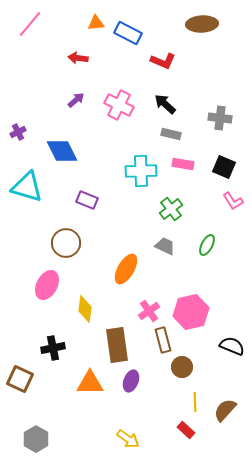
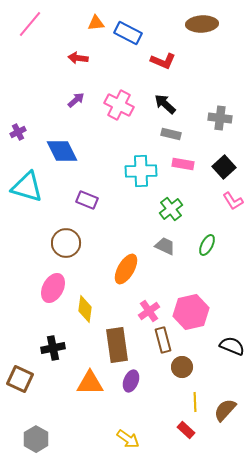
black square at (224, 167): rotated 25 degrees clockwise
pink ellipse at (47, 285): moved 6 px right, 3 px down
